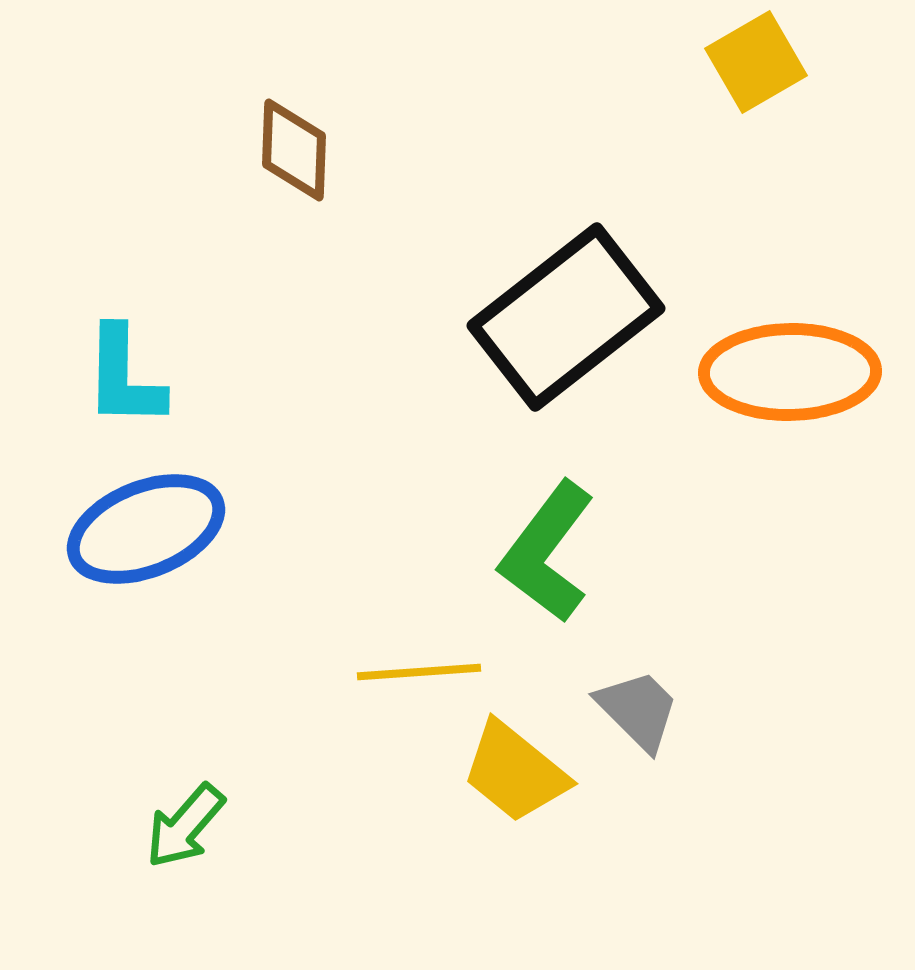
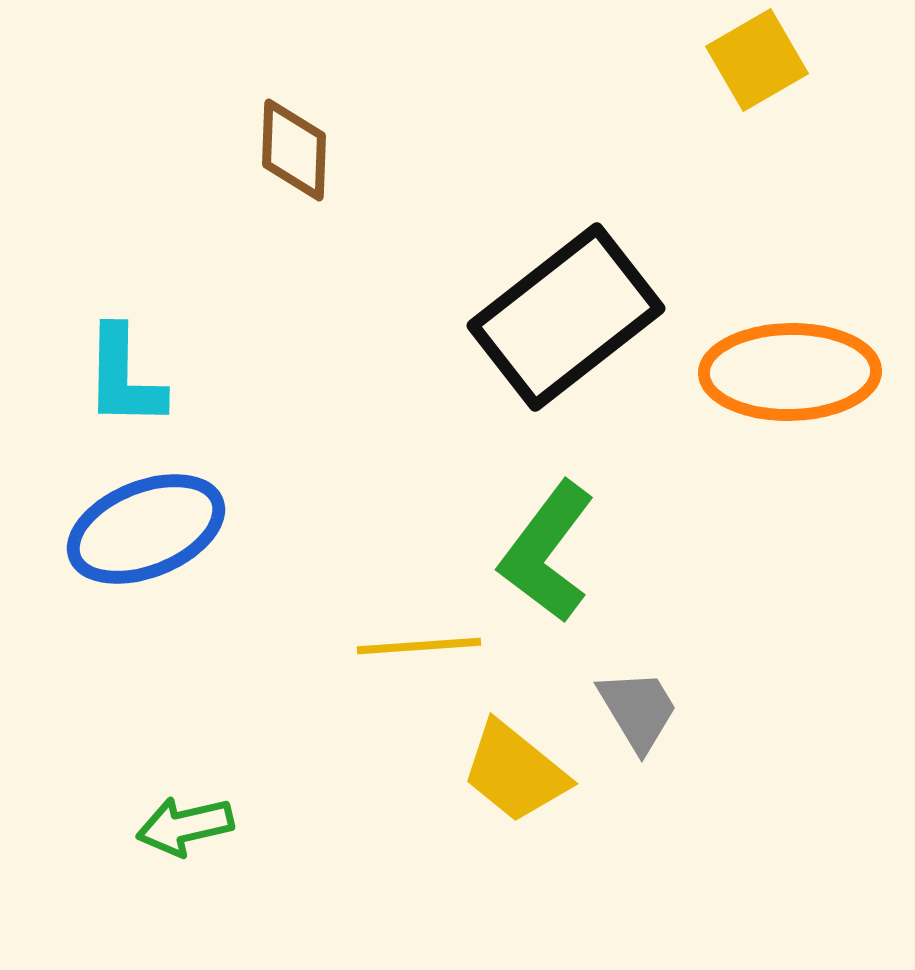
yellow square: moved 1 px right, 2 px up
yellow line: moved 26 px up
gray trapezoid: rotated 14 degrees clockwise
green arrow: rotated 36 degrees clockwise
